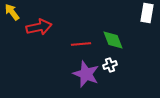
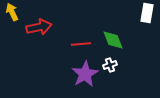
yellow arrow: rotated 12 degrees clockwise
purple star: moved 1 px left; rotated 20 degrees clockwise
